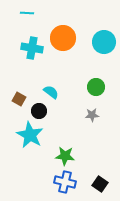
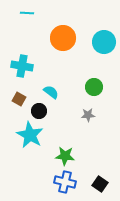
cyan cross: moved 10 px left, 18 px down
green circle: moved 2 px left
gray star: moved 4 px left
